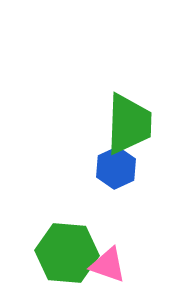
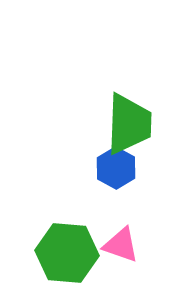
blue hexagon: rotated 6 degrees counterclockwise
pink triangle: moved 13 px right, 20 px up
